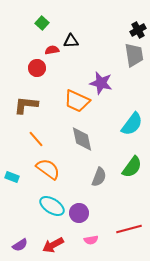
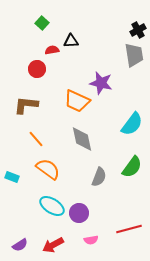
red circle: moved 1 px down
